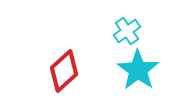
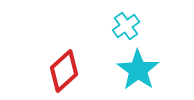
cyan cross: moved 1 px left, 5 px up
